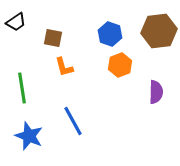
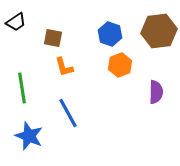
blue line: moved 5 px left, 8 px up
